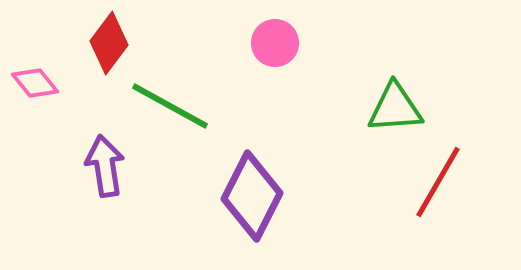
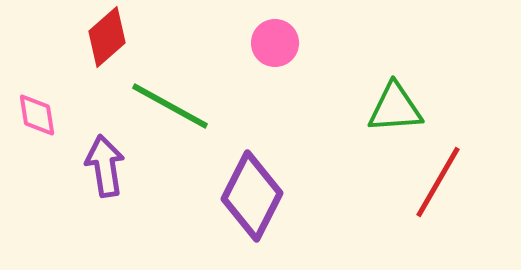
red diamond: moved 2 px left, 6 px up; rotated 12 degrees clockwise
pink diamond: moved 2 px right, 32 px down; rotated 30 degrees clockwise
